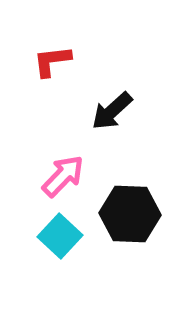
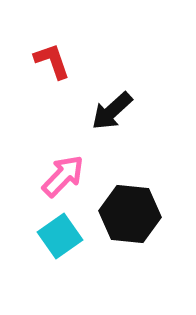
red L-shape: rotated 78 degrees clockwise
black hexagon: rotated 4 degrees clockwise
cyan square: rotated 12 degrees clockwise
